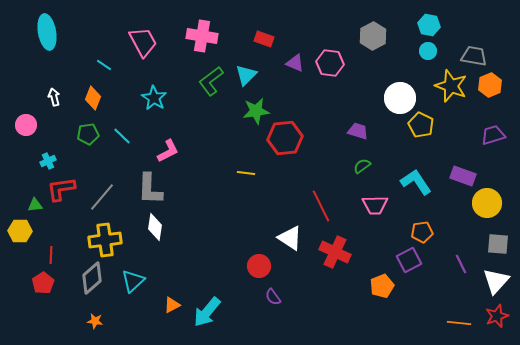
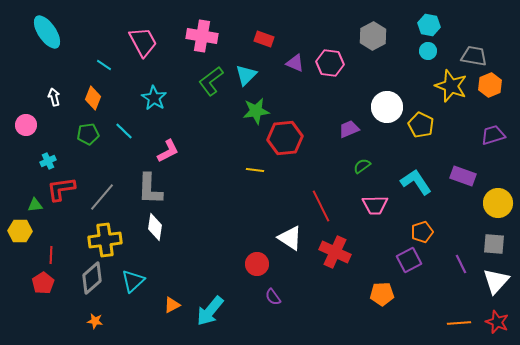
cyan ellipse at (47, 32): rotated 24 degrees counterclockwise
white circle at (400, 98): moved 13 px left, 9 px down
purple trapezoid at (358, 131): moved 9 px left, 2 px up; rotated 40 degrees counterclockwise
cyan line at (122, 136): moved 2 px right, 5 px up
yellow line at (246, 173): moved 9 px right, 3 px up
yellow circle at (487, 203): moved 11 px right
orange pentagon at (422, 232): rotated 10 degrees counterclockwise
gray square at (498, 244): moved 4 px left
red circle at (259, 266): moved 2 px left, 2 px up
orange pentagon at (382, 286): moved 8 px down; rotated 20 degrees clockwise
cyan arrow at (207, 312): moved 3 px right, 1 px up
red star at (497, 316): moved 6 px down; rotated 30 degrees counterclockwise
orange line at (459, 323): rotated 10 degrees counterclockwise
